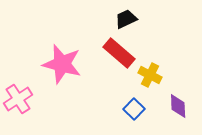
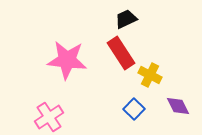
red rectangle: moved 2 px right; rotated 16 degrees clockwise
pink star: moved 5 px right, 4 px up; rotated 9 degrees counterclockwise
pink cross: moved 31 px right, 18 px down
purple diamond: rotated 25 degrees counterclockwise
